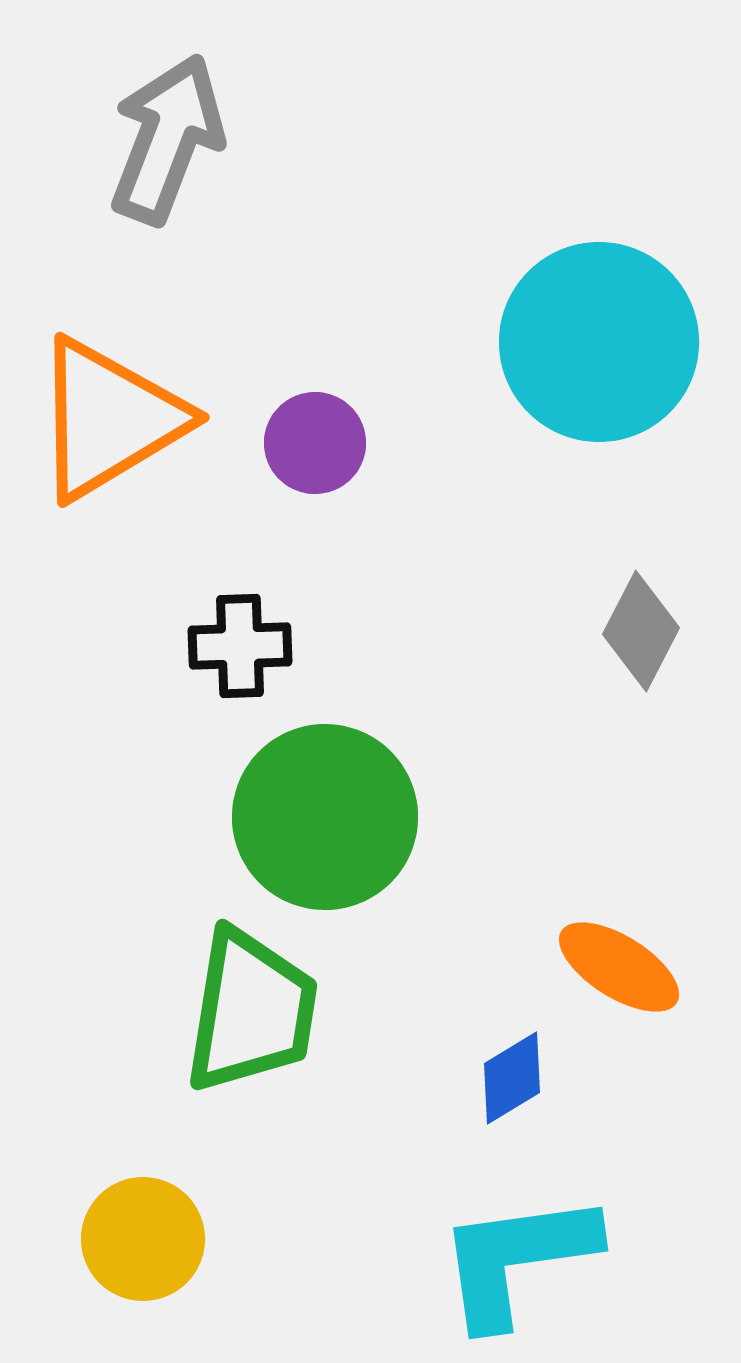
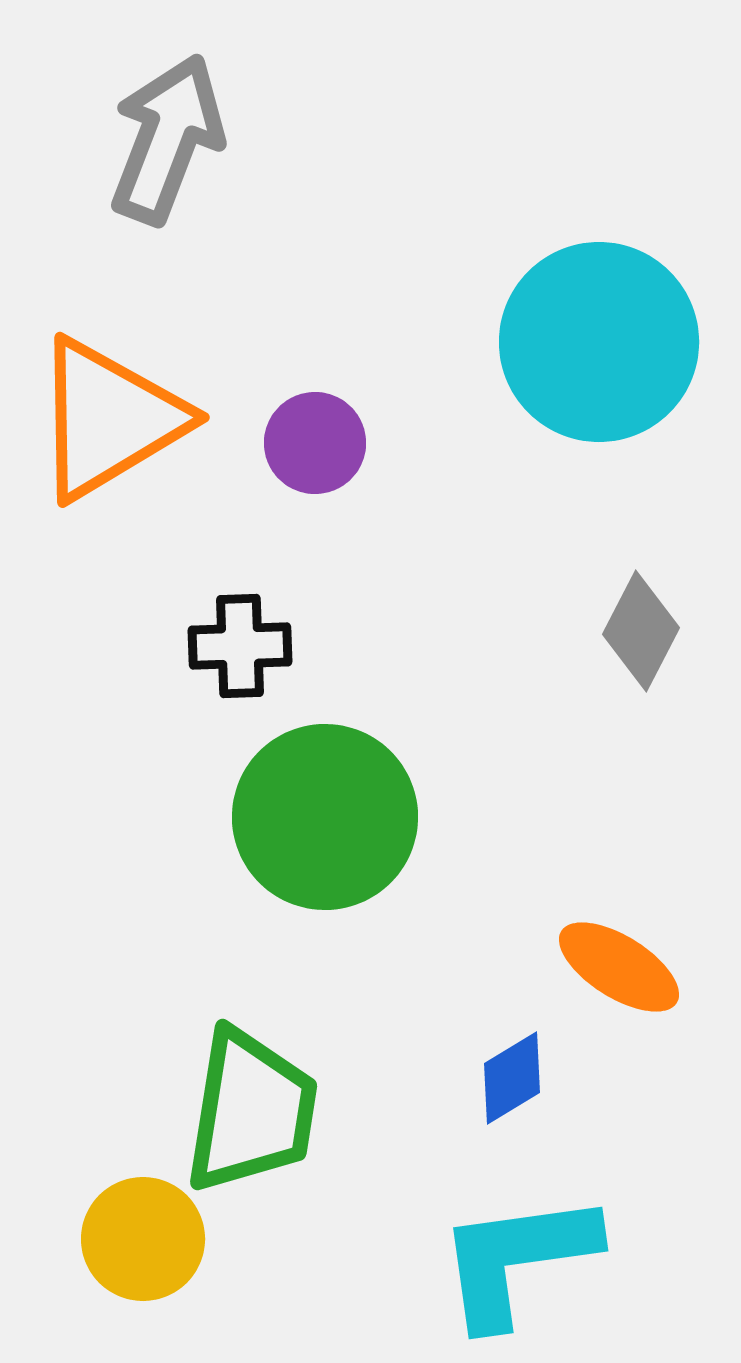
green trapezoid: moved 100 px down
